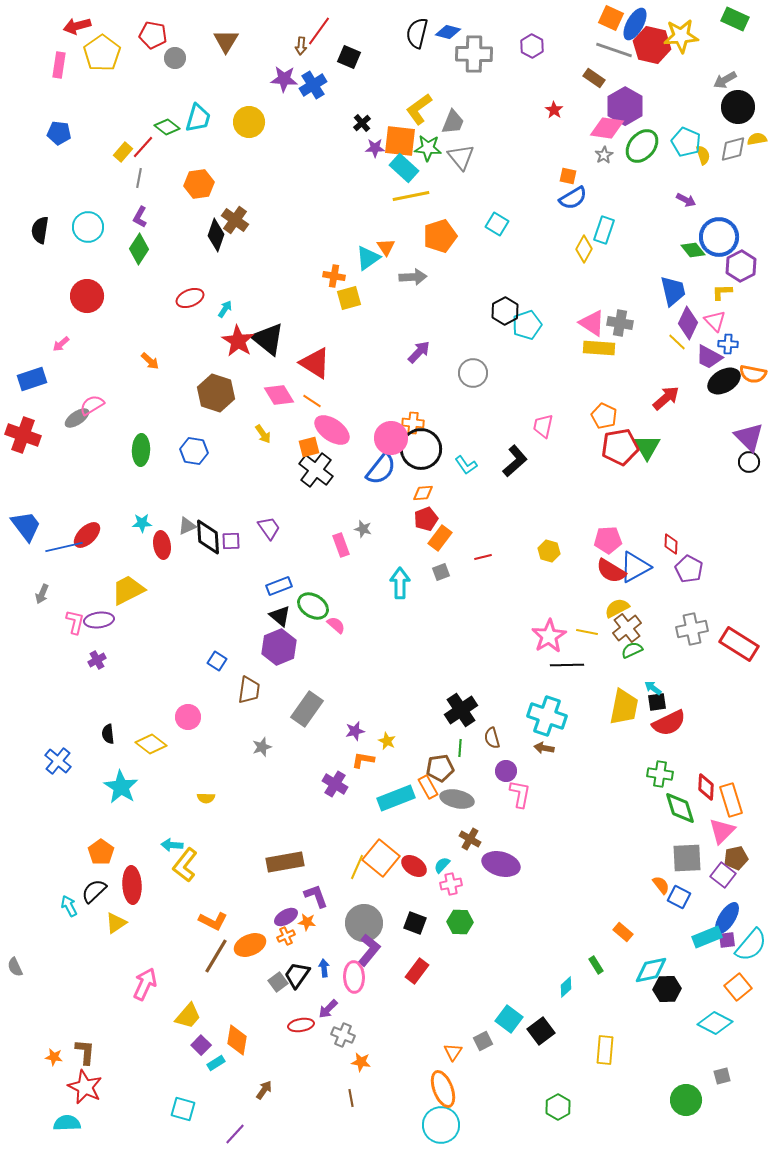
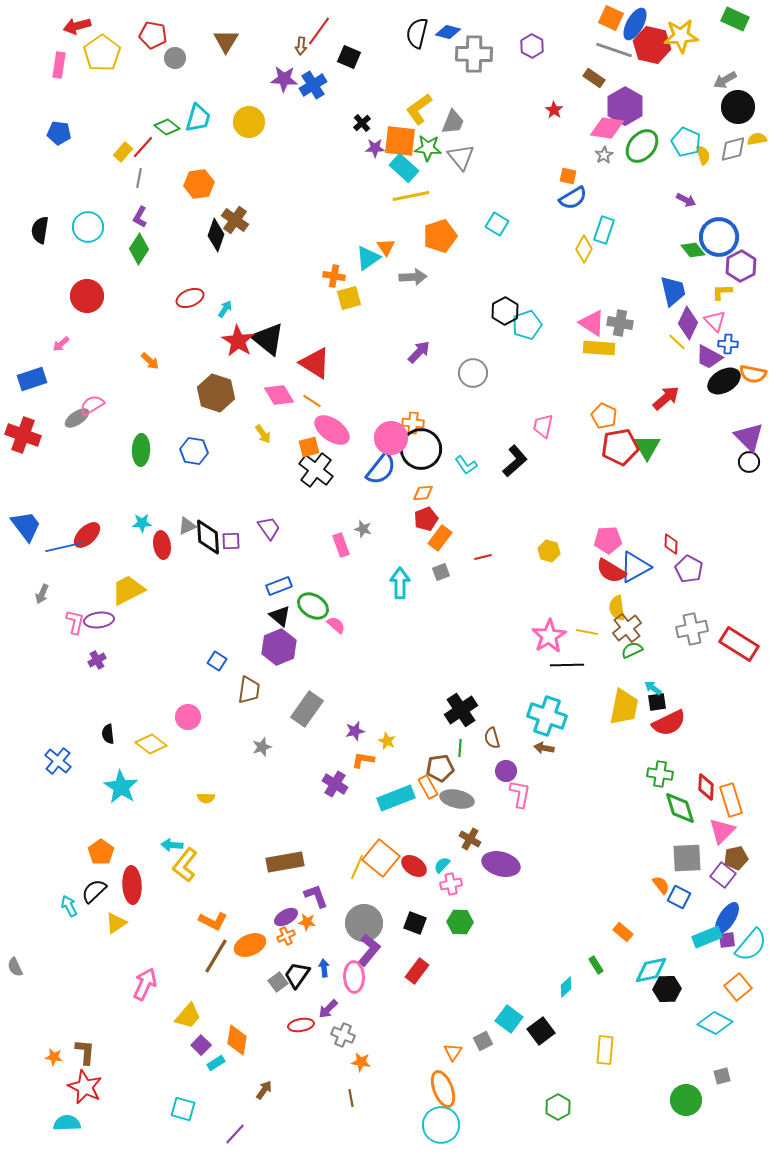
yellow semicircle at (617, 608): rotated 70 degrees counterclockwise
